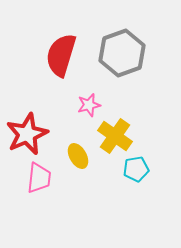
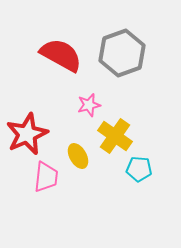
red semicircle: rotated 102 degrees clockwise
cyan pentagon: moved 3 px right; rotated 15 degrees clockwise
pink trapezoid: moved 7 px right, 1 px up
